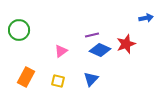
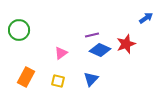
blue arrow: rotated 24 degrees counterclockwise
pink triangle: moved 2 px down
